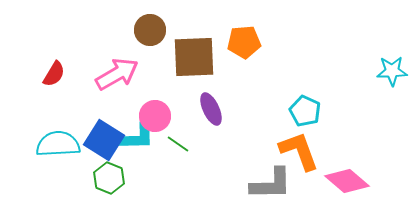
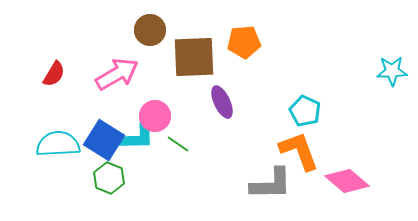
purple ellipse: moved 11 px right, 7 px up
